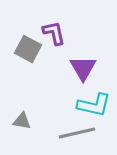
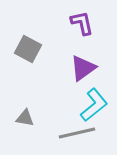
purple L-shape: moved 28 px right, 10 px up
purple triangle: rotated 24 degrees clockwise
cyan L-shape: rotated 52 degrees counterclockwise
gray triangle: moved 3 px right, 3 px up
